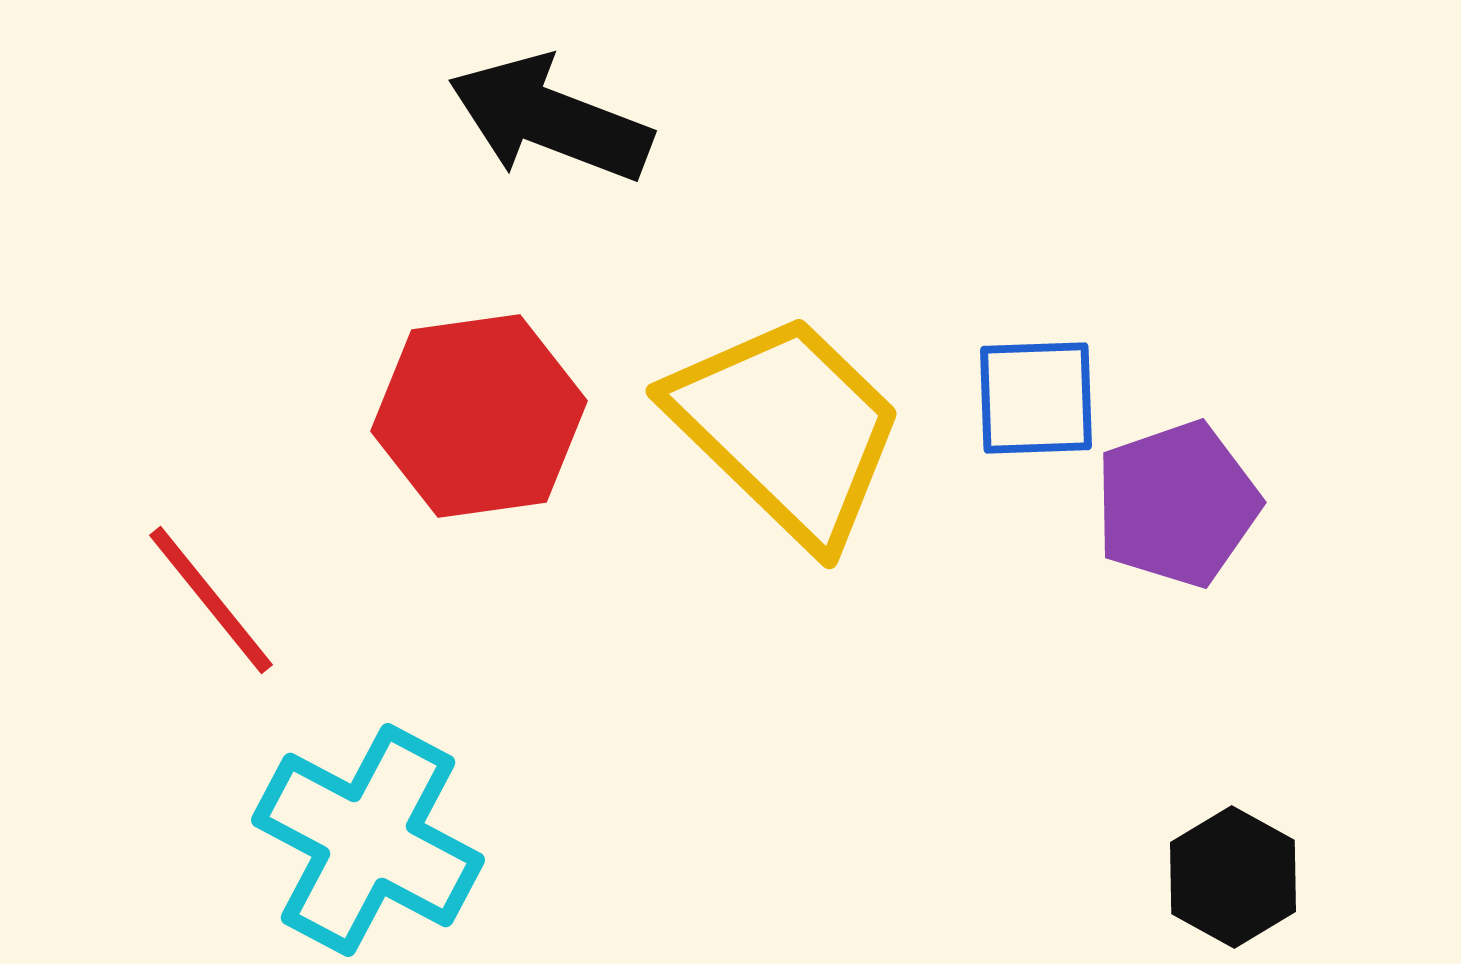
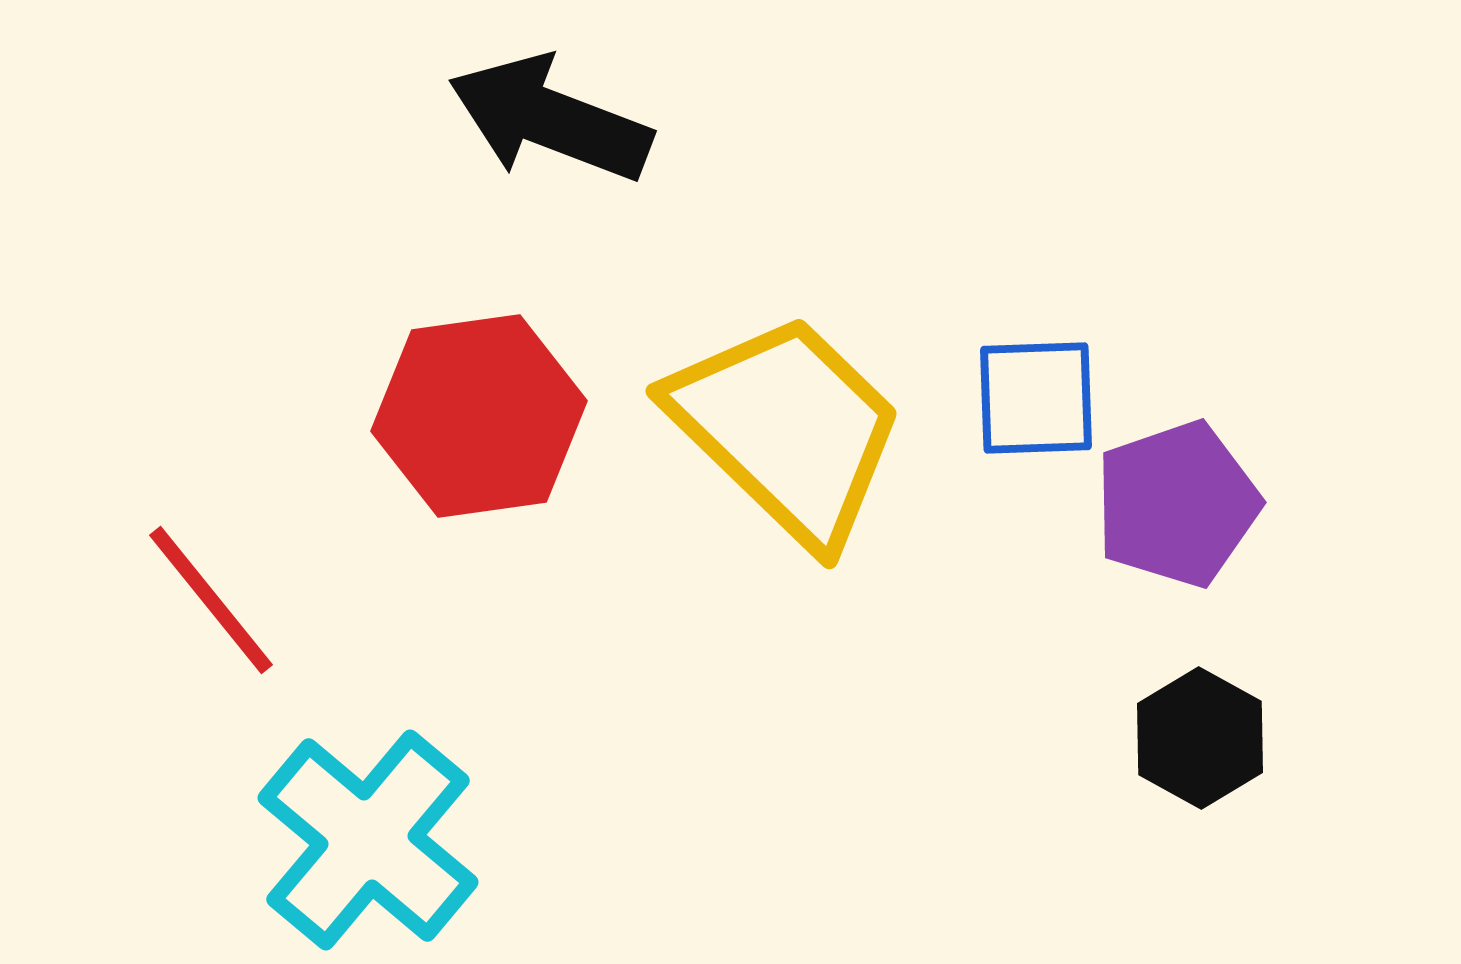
cyan cross: rotated 12 degrees clockwise
black hexagon: moved 33 px left, 139 px up
